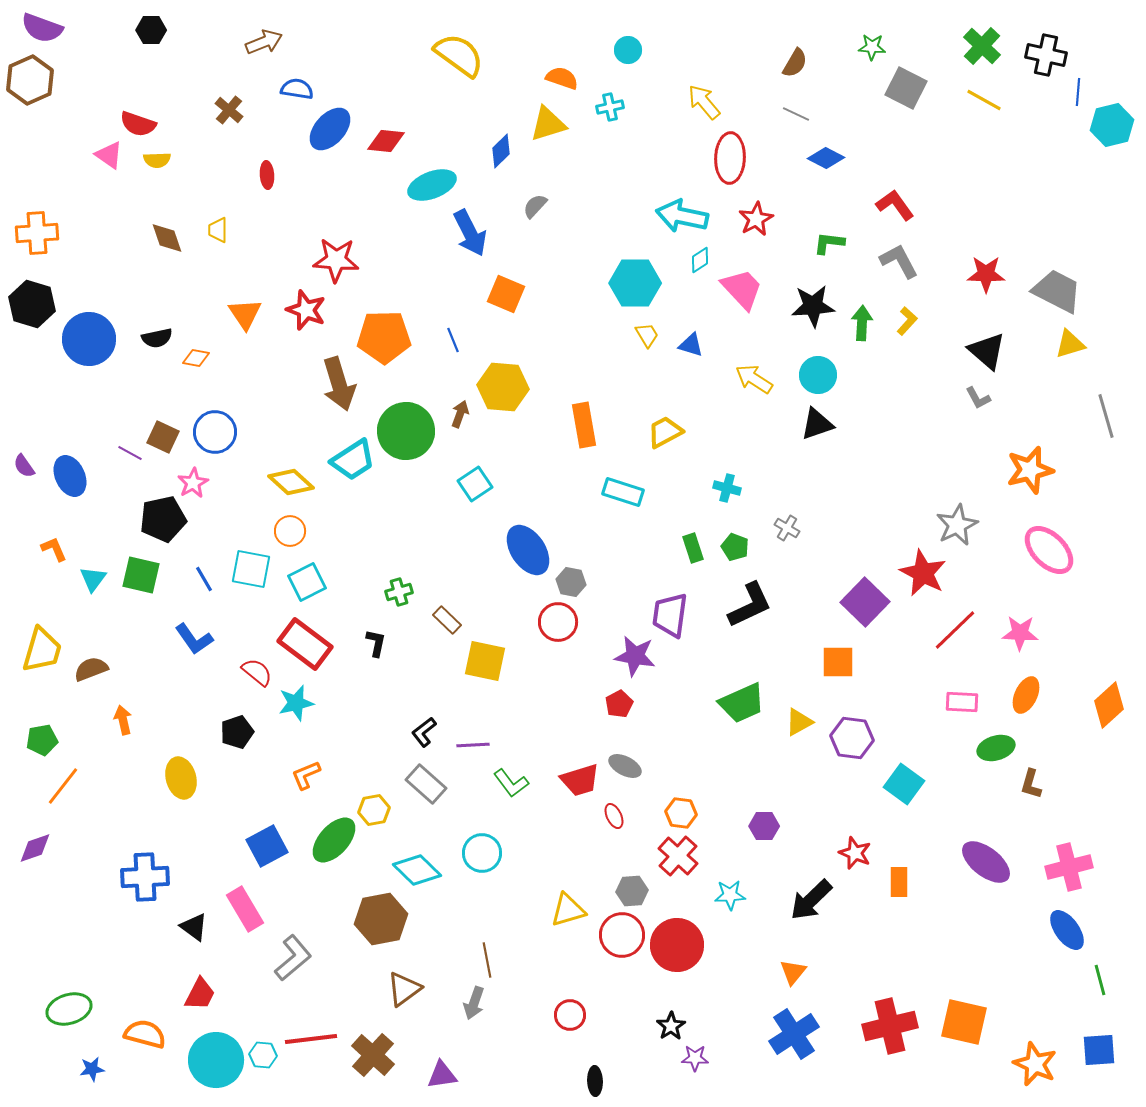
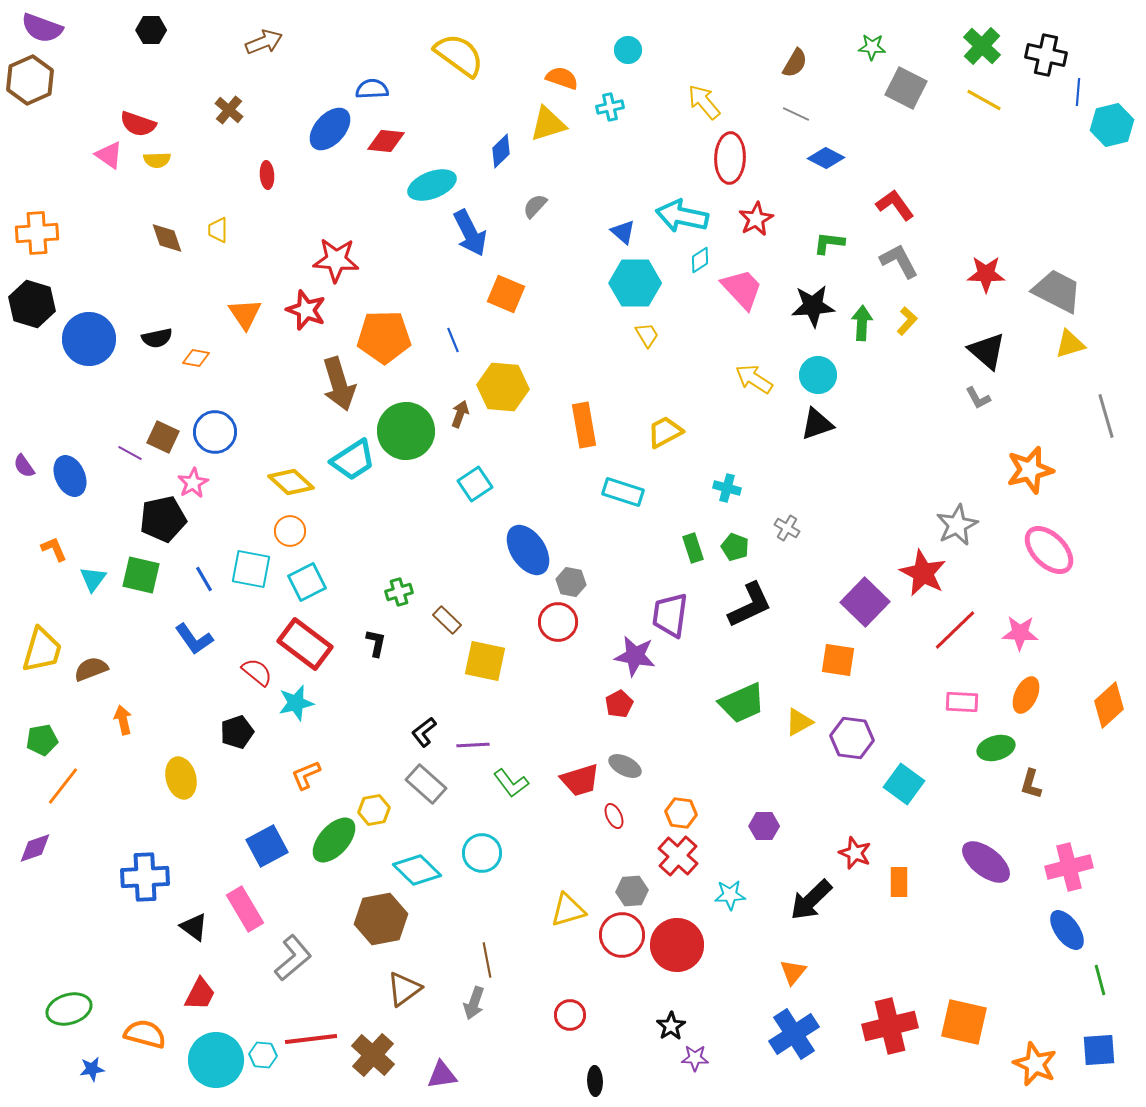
blue semicircle at (297, 89): moved 75 px right; rotated 12 degrees counterclockwise
blue triangle at (691, 345): moved 68 px left, 113 px up; rotated 24 degrees clockwise
orange square at (838, 662): moved 2 px up; rotated 9 degrees clockwise
